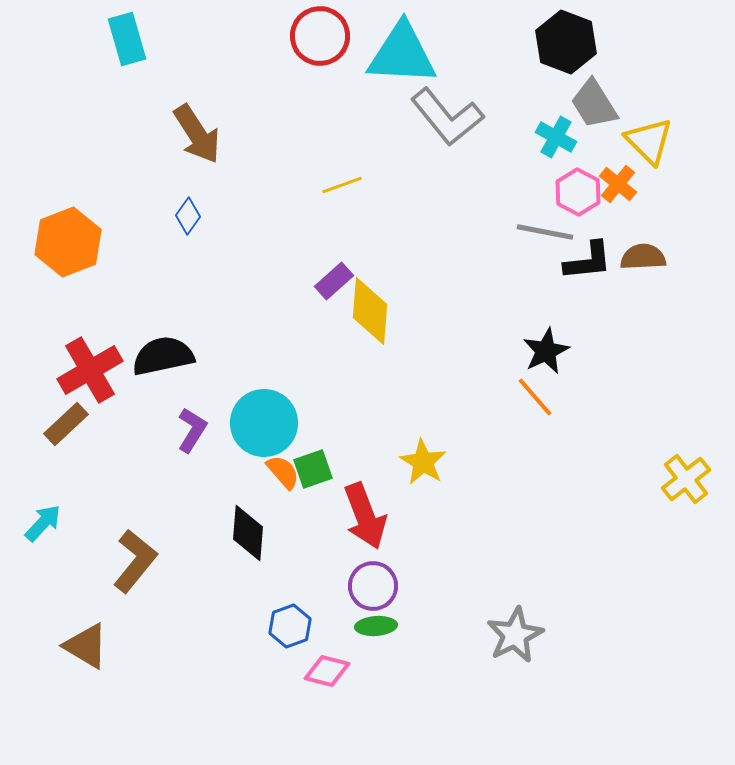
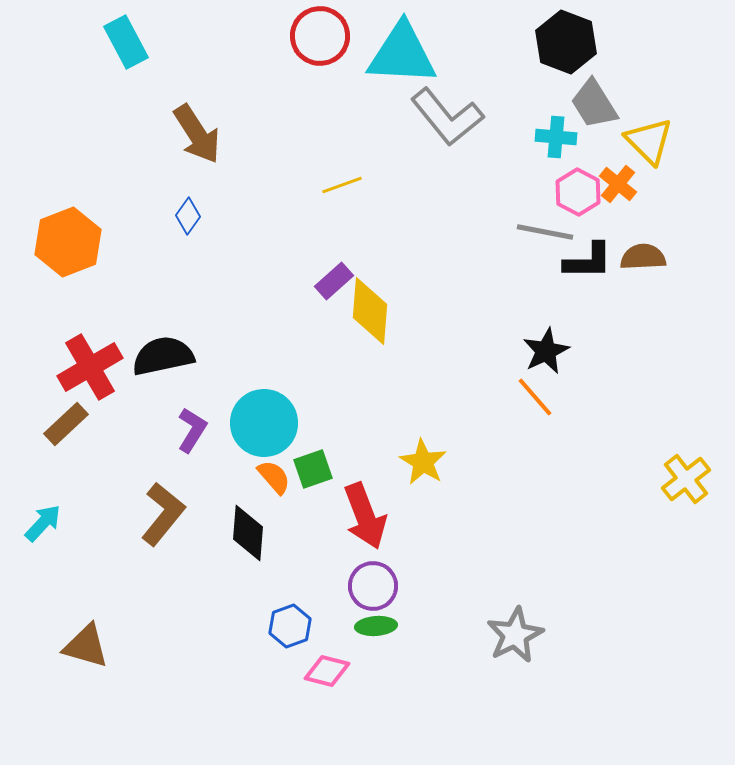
cyan rectangle: moved 1 px left, 3 px down; rotated 12 degrees counterclockwise
cyan cross: rotated 24 degrees counterclockwise
black L-shape: rotated 6 degrees clockwise
red cross: moved 3 px up
orange semicircle: moved 9 px left, 5 px down
brown L-shape: moved 28 px right, 47 px up
brown triangle: rotated 15 degrees counterclockwise
